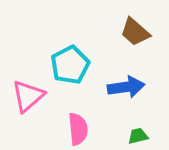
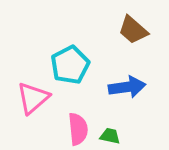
brown trapezoid: moved 2 px left, 2 px up
blue arrow: moved 1 px right
pink triangle: moved 5 px right, 2 px down
green trapezoid: moved 28 px left; rotated 25 degrees clockwise
